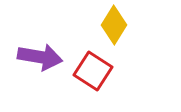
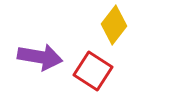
yellow diamond: rotated 6 degrees clockwise
